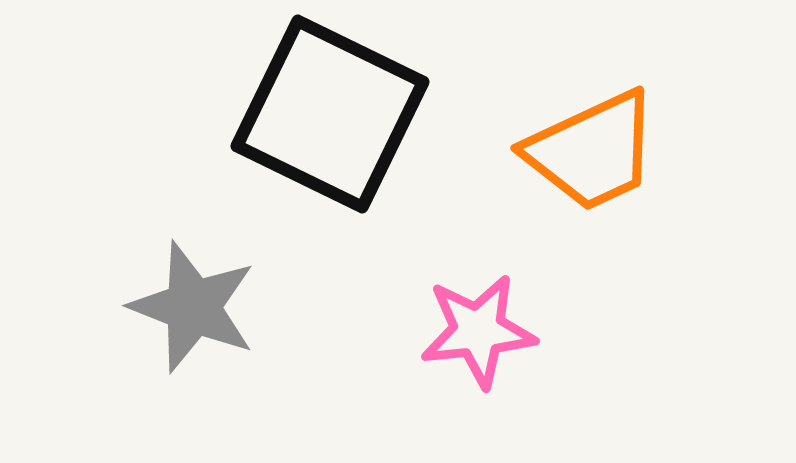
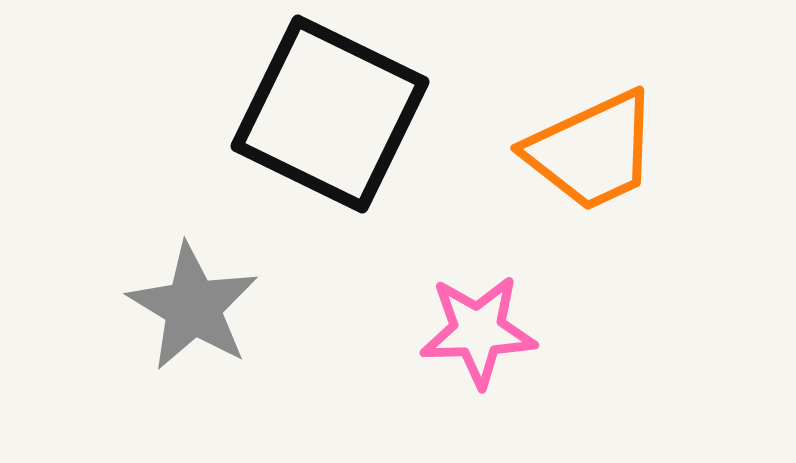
gray star: rotated 10 degrees clockwise
pink star: rotated 4 degrees clockwise
